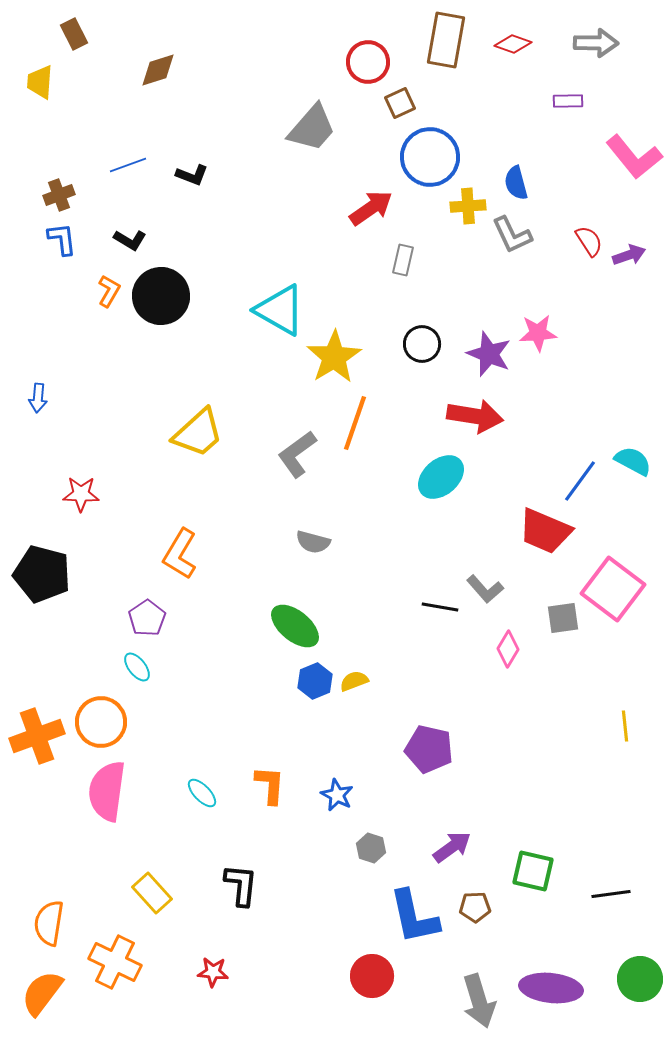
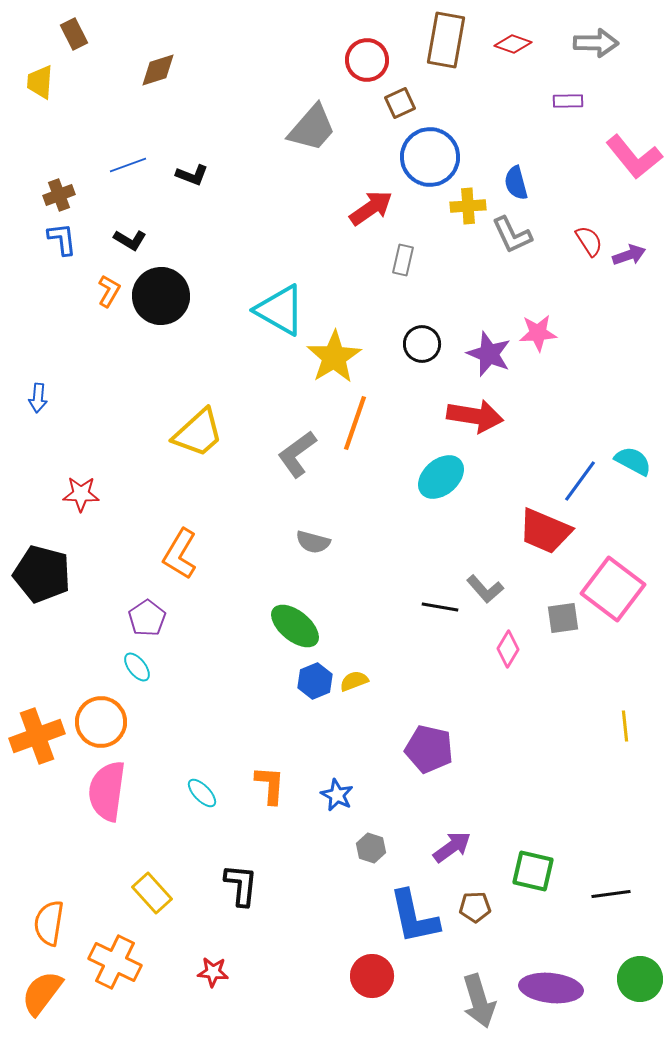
red circle at (368, 62): moved 1 px left, 2 px up
